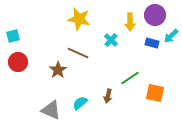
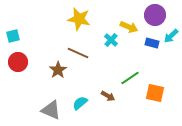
yellow arrow: moved 1 px left, 5 px down; rotated 66 degrees counterclockwise
brown arrow: rotated 72 degrees counterclockwise
